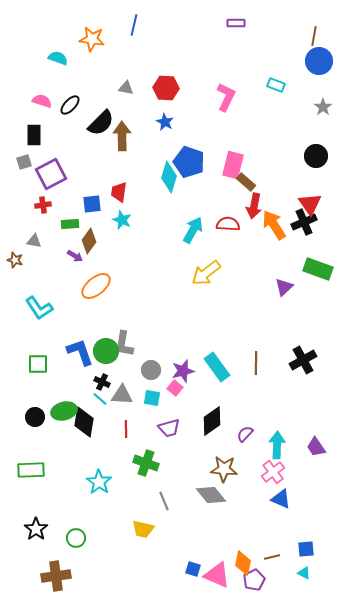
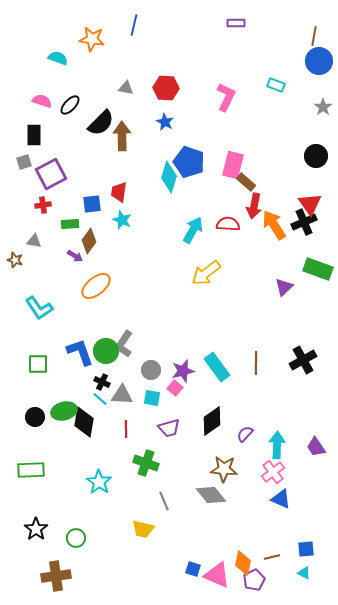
gray L-shape at (124, 344): rotated 24 degrees clockwise
